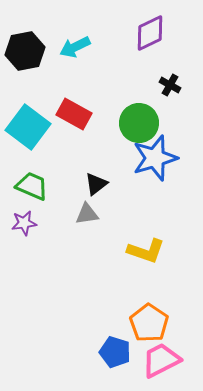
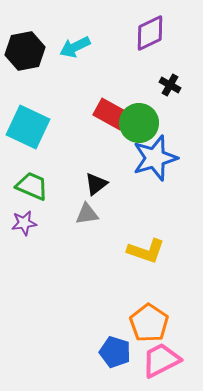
red rectangle: moved 37 px right
cyan square: rotated 12 degrees counterclockwise
